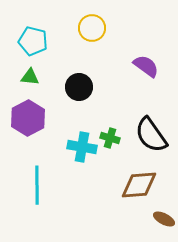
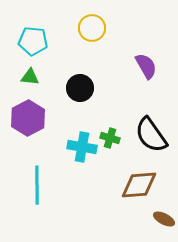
cyan pentagon: rotated 8 degrees counterclockwise
purple semicircle: rotated 24 degrees clockwise
black circle: moved 1 px right, 1 px down
